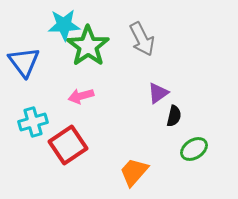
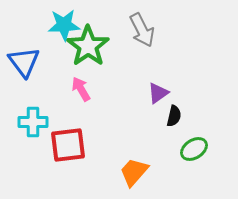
gray arrow: moved 9 px up
pink arrow: moved 7 px up; rotated 75 degrees clockwise
cyan cross: rotated 16 degrees clockwise
red square: rotated 27 degrees clockwise
